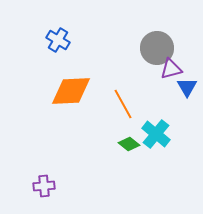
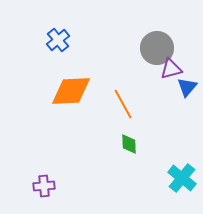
blue cross: rotated 20 degrees clockwise
blue triangle: rotated 10 degrees clockwise
cyan cross: moved 26 px right, 44 px down
green diamond: rotated 50 degrees clockwise
